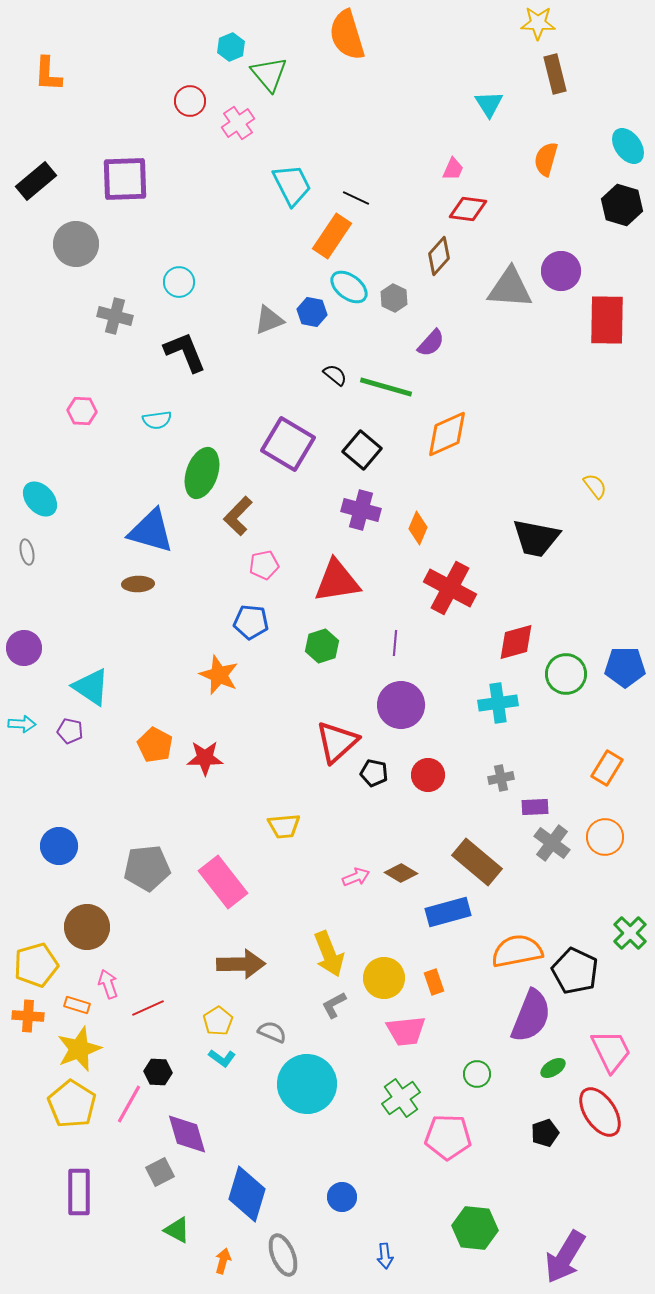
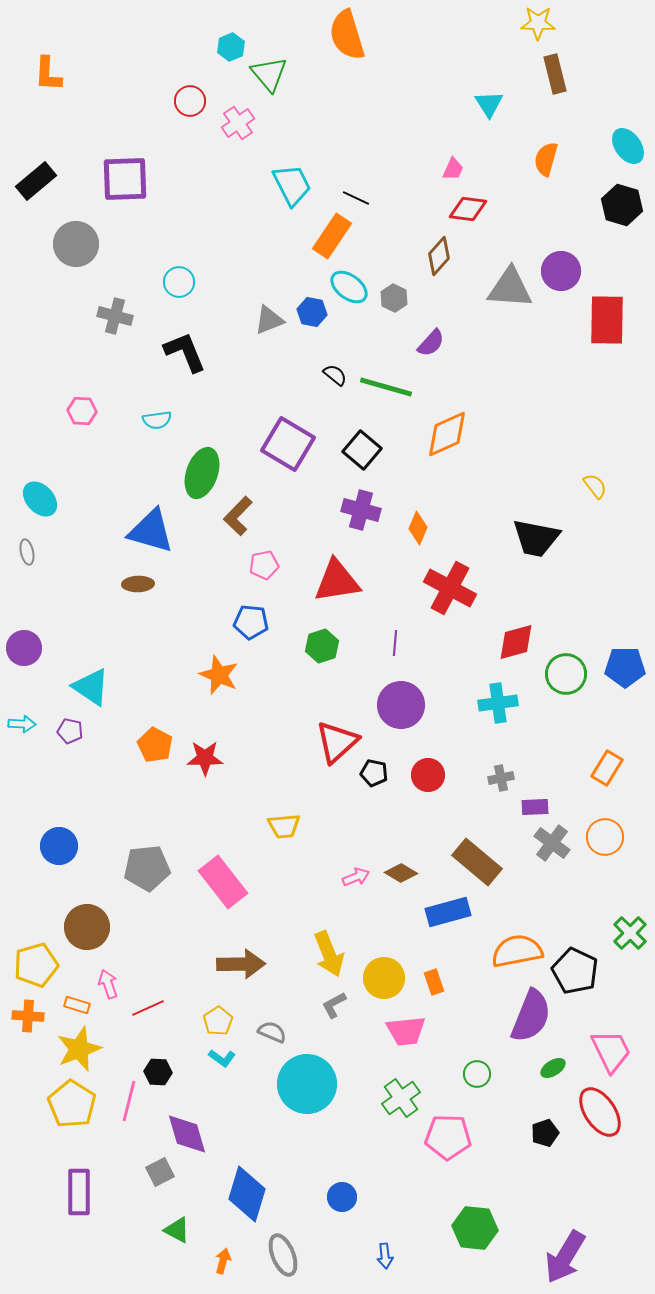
pink line at (129, 1104): moved 3 px up; rotated 15 degrees counterclockwise
